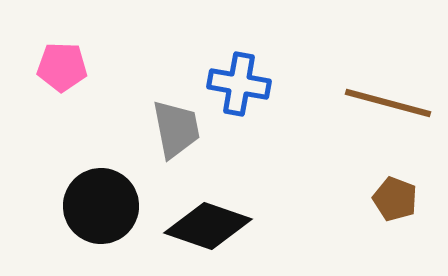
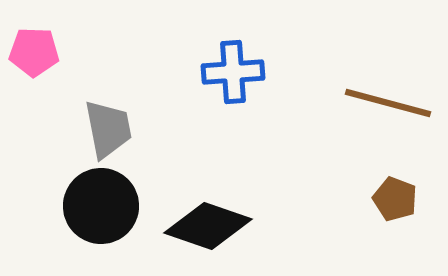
pink pentagon: moved 28 px left, 15 px up
blue cross: moved 6 px left, 12 px up; rotated 14 degrees counterclockwise
gray trapezoid: moved 68 px left
